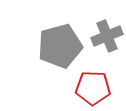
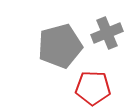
gray cross: moved 3 px up
